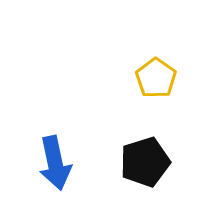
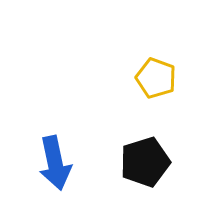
yellow pentagon: rotated 15 degrees counterclockwise
